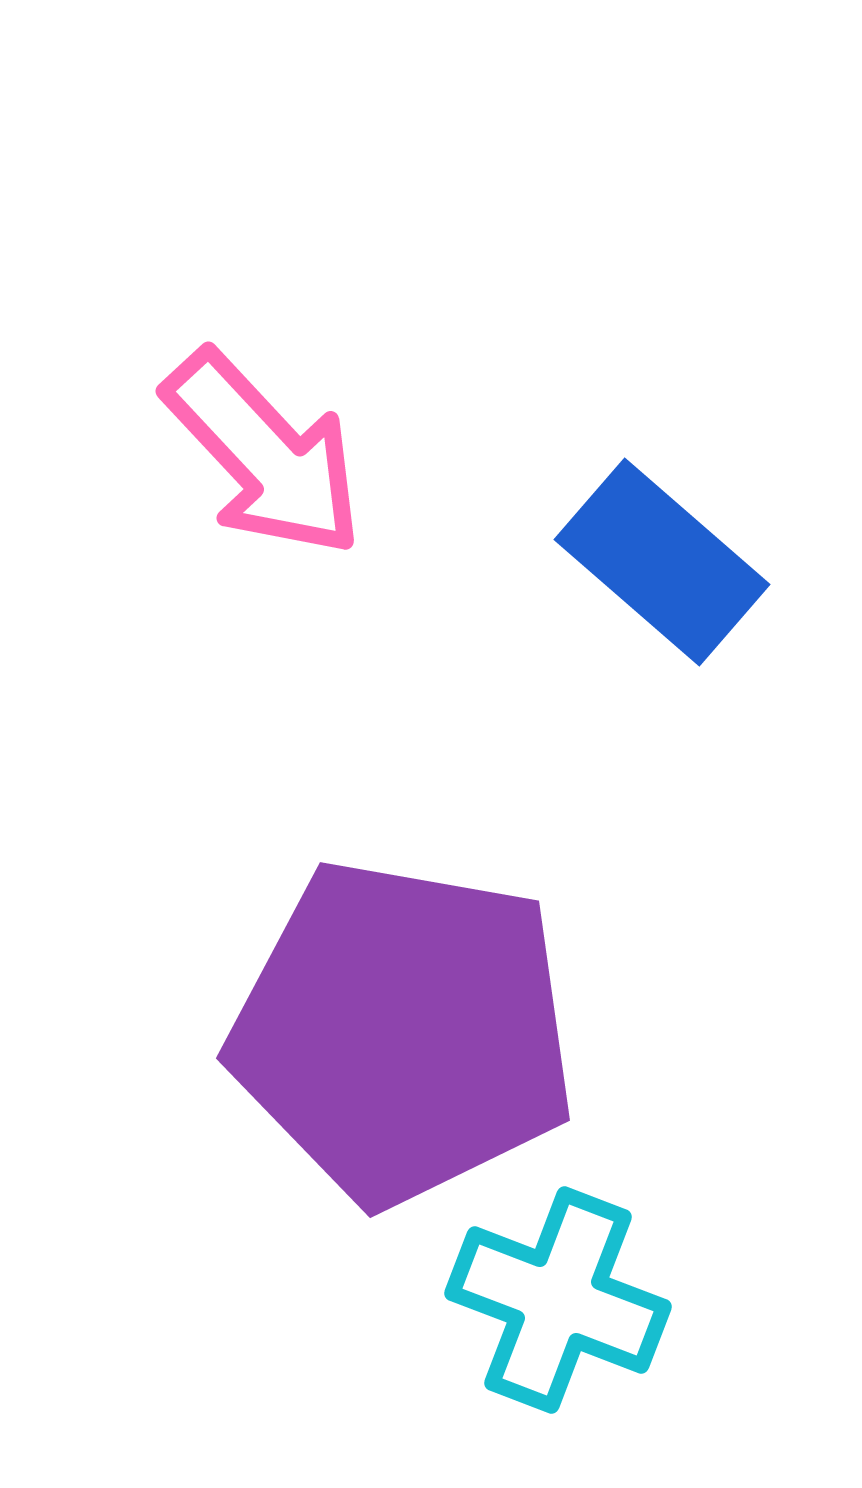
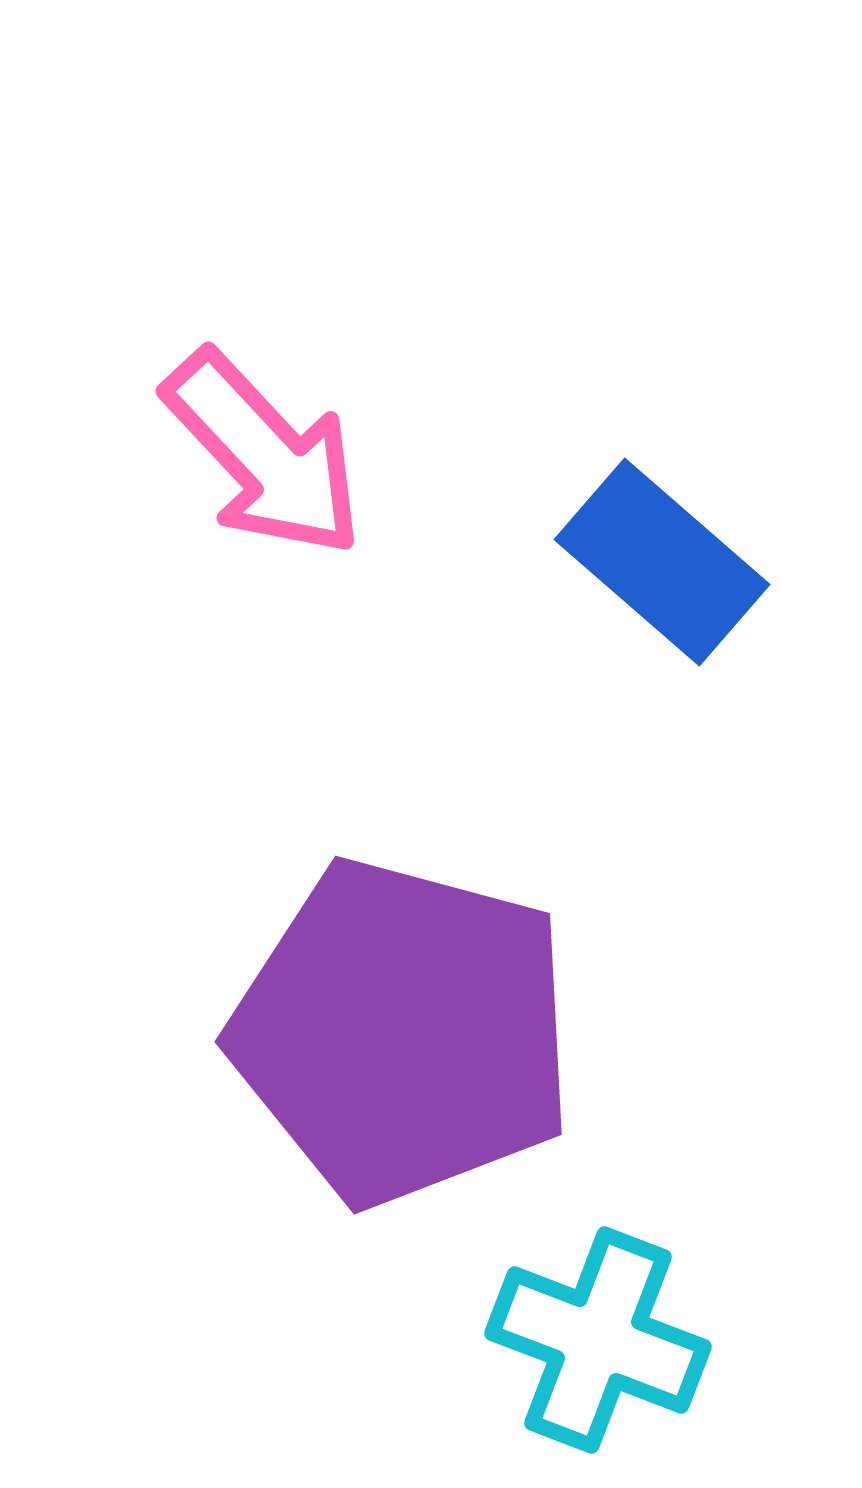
purple pentagon: rotated 5 degrees clockwise
cyan cross: moved 40 px right, 40 px down
